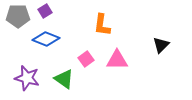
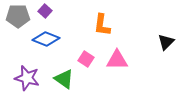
purple square: rotated 16 degrees counterclockwise
black triangle: moved 5 px right, 3 px up
pink square: rotated 21 degrees counterclockwise
